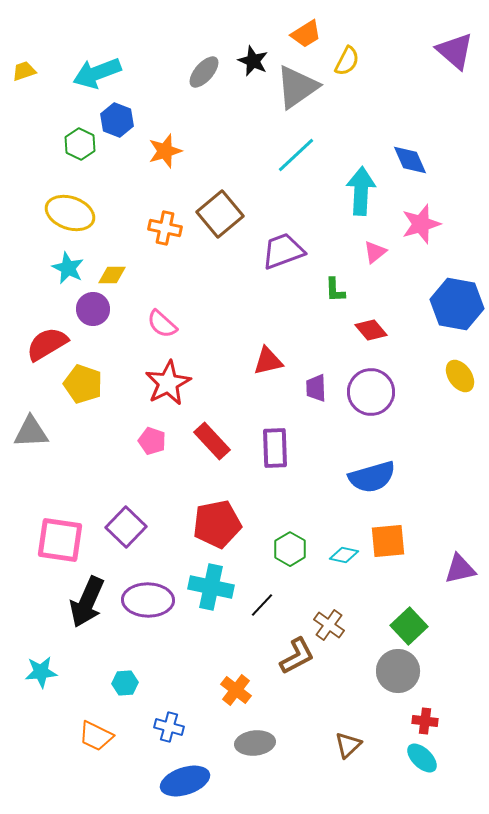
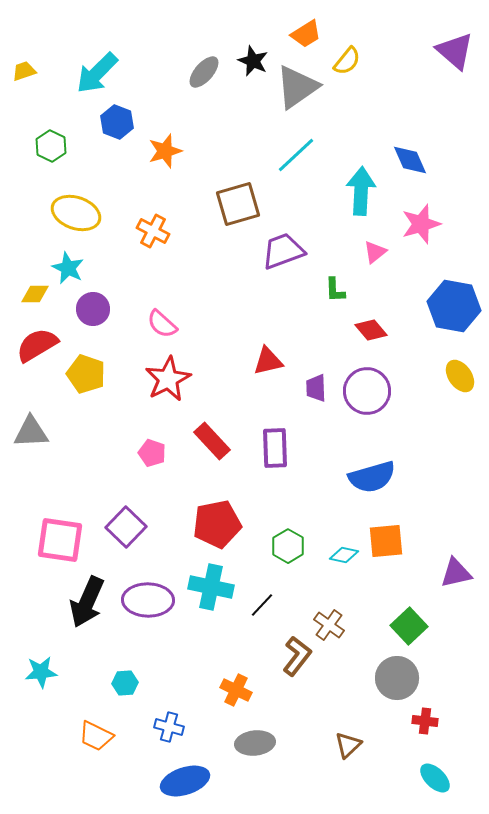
yellow semicircle at (347, 61): rotated 12 degrees clockwise
cyan arrow at (97, 73): rotated 24 degrees counterclockwise
blue hexagon at (117, 120): moved 2 px down
green hexagon at (80, 144): moved 29 px left, 2 px down
yellow ellipse at (70, 213): moved 6 px right
brown square at (220, 214): moved 18 px right, 10 px up; rotated 24 degrees clockwise
orange cross at (165, 228): moved 12 px left, 3 px down; rotated 16 degrees clockwise
yellow diamond at (112, 275): moved 77 px left, 19 px down
blue hexagon at (457, 304): moved 3 px left, 2 px down
red semicircle at (47, 344): moved 10 px left, 1 px down
red star at (168, 383): moved 4 px up
yellow pentagon at (83, 384): moved 3 px right, 10 px up
purple circle at (371, 392): moved 4 px left, 1 px up
pink pentagon at (152, 441): moved 12 px down
orange square at (388, 541): moved 2 px left
green hexagon at (290, 549): moved 2 px left, 3 px up
purple triangle at (460, 569): moved 4 px left, 4 px down
brown L-shape at (297, 656): rotated 24 degrees counterclockwise
gray circle at (398, 671): moved 1 px left, 7 px down
orange cross at (236, 690): rotated 12 degrees counterclockwise
cyan ellipse at (422, 758): moved 13 px right, 20 px down
